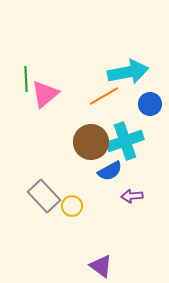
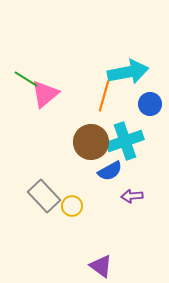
green line: rotated 55 degrees counterclockwise
orange line: rotated 44 degrees counterclockwise
